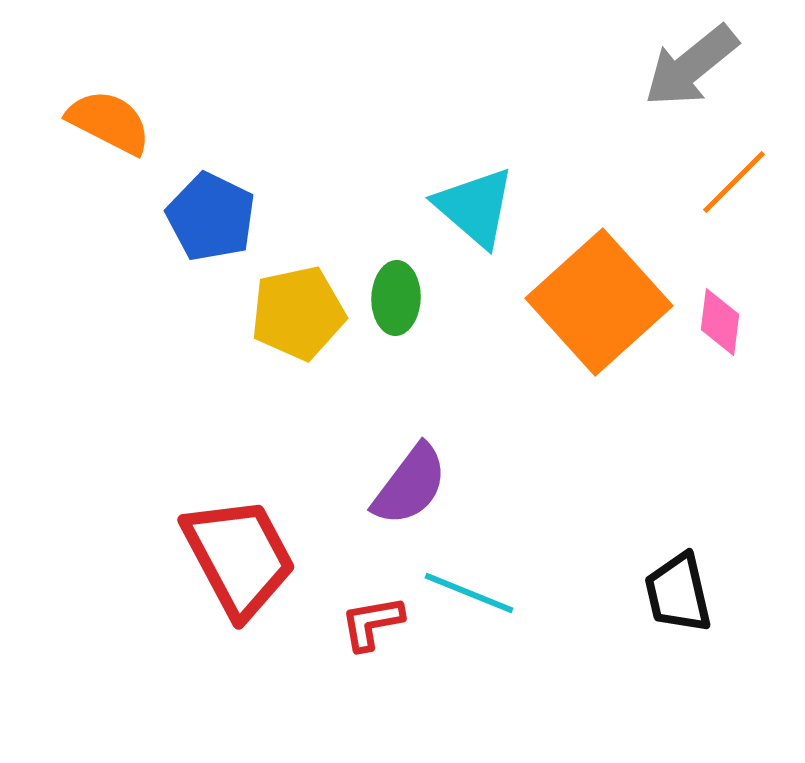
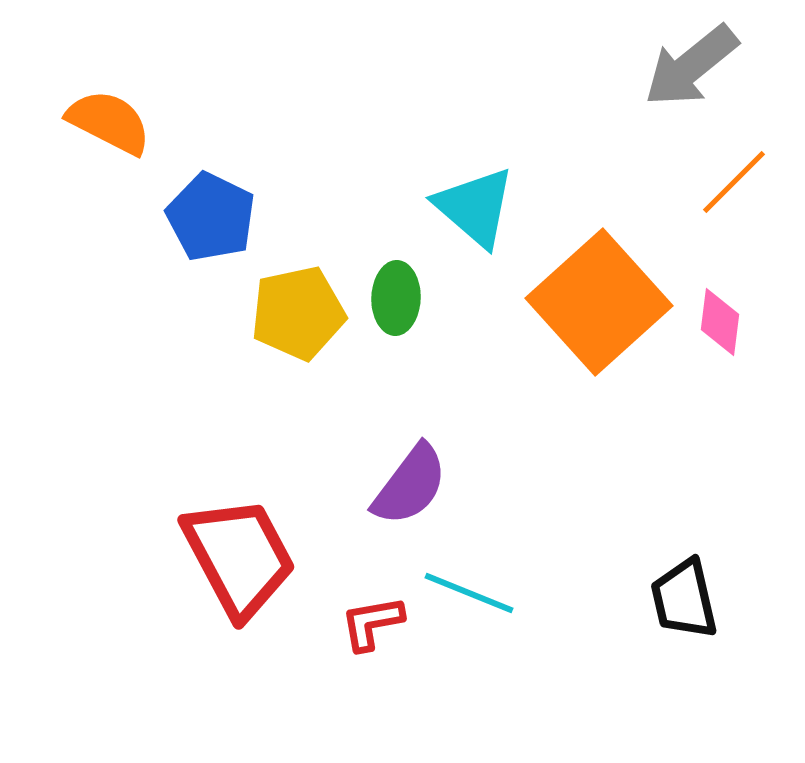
black trapezoid: moved 6 px right, 6 px down
